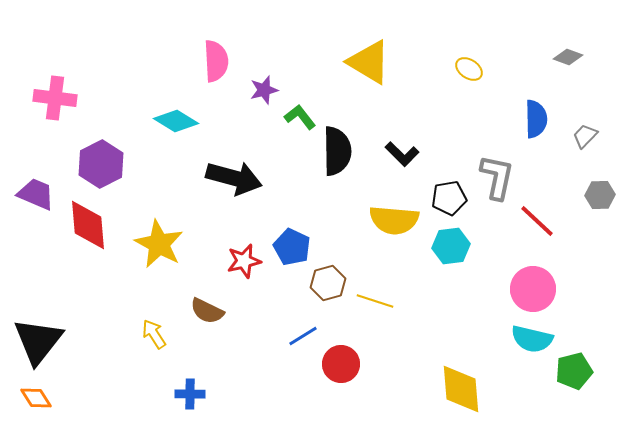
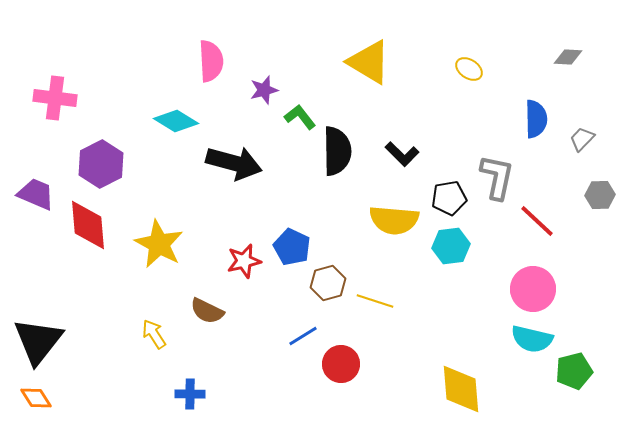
gray diamond: rotated 16 degrees counterclockwise
pink semicircle: moved 5 px left
gray trapezoid: moved 3 px left, 3 px down
black arrow: moved 15 px up
